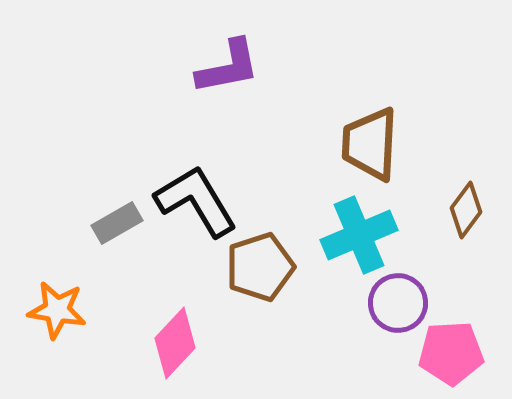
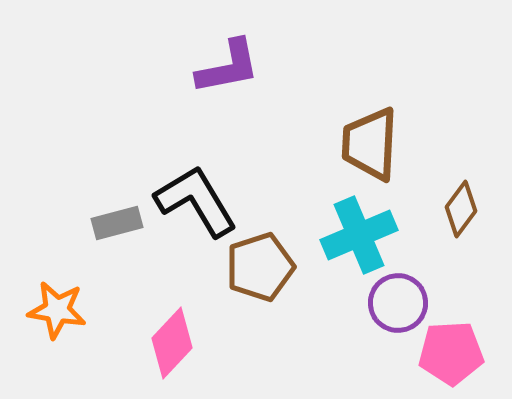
brown diamond: moved 5 px left, 1 px up
gray rectangle: rotated 15 degrees clockwise
pink diamond: moved 3 px left
